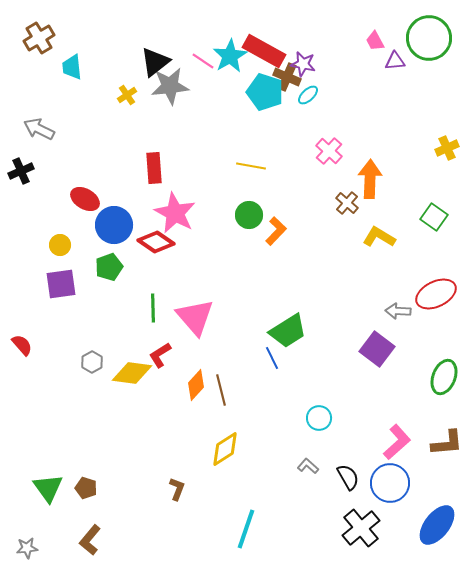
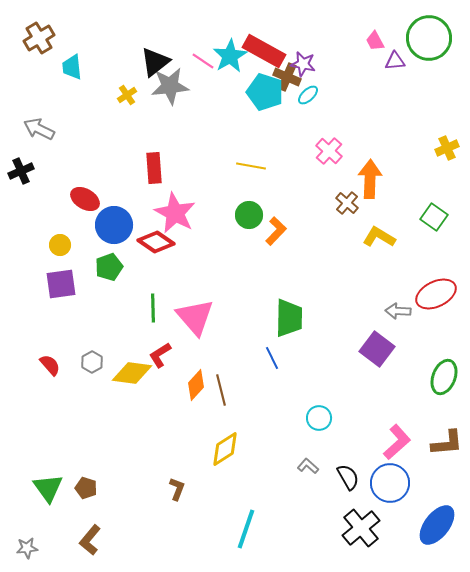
green trapezoid at (288, 331): moved 1 px right, 13 px up; rotated 57 degrees counterclockwise
red semicircle at (22, 345): moved 28 px right, 20 px down
